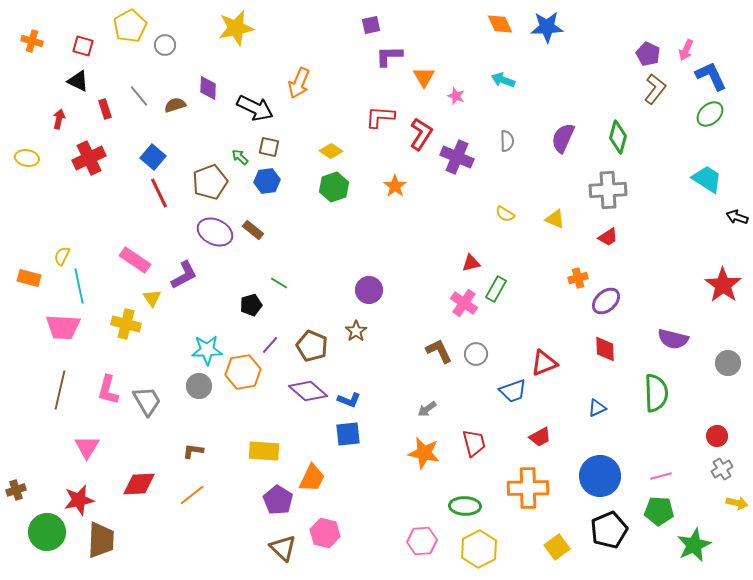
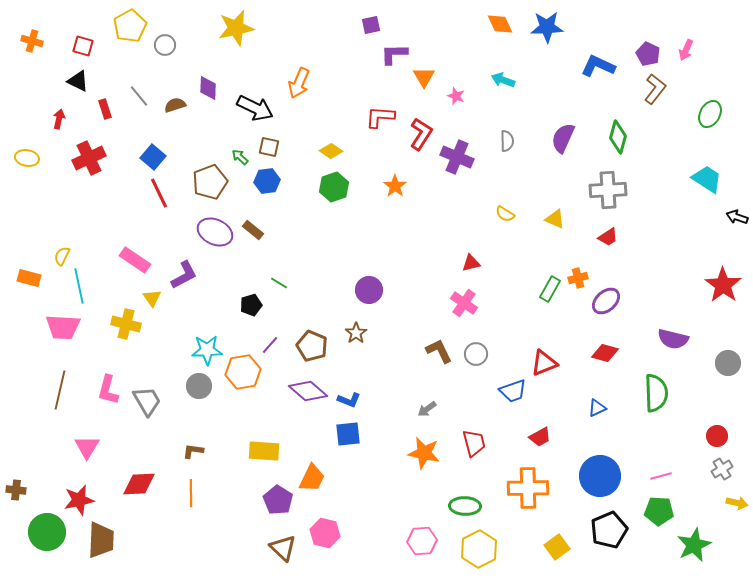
purple L-shape at (389, 56): moved 5 px right, 2 px up
blue L-shape at (711, 76): moved 113 px left, 10 px up; rotated 40 degrees counterclockwise
green ellipse at (710, 114): rotated 20 degrees counterclockwise
green rectangle at (496, 289): moved 54 px right
brown star at (356, 331): moved 2 px down
red diamond at (605, 349): moved 4 px down; rotated 72 degrees counterclockwise
brown cross at (16, 490): rotated 24 degrees clockwise
orange line at (192, 495): moved 1 px left, 2 px up; rotated 52 degrees counterclockwise
